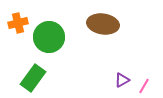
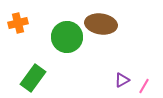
brown ellipse: moved 2 px left
green circle: moved 18 px right
